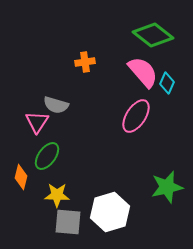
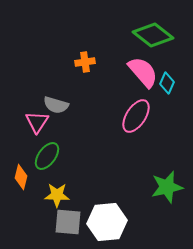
white hexagon: moved 3 px left, 10 px down; rotated 12 degrees clockwise
